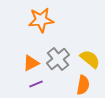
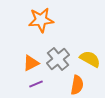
yellow semicircle: rotated 10 degrees counterclockwise
orange semicircle: moved 6 px left
